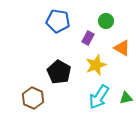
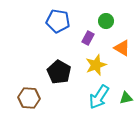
brown hexagon: moved 4 px left; rotated 20 degrees counterclockwise
